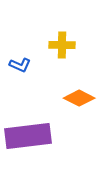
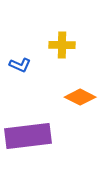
orange diamond: moved 1 px right, 1 px up
